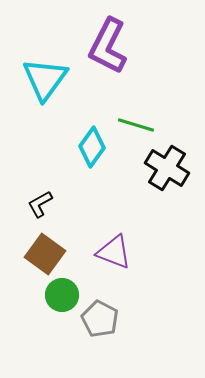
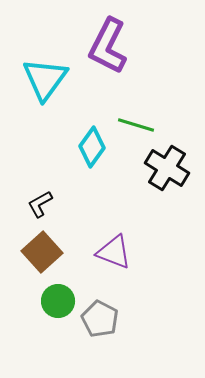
brown square: moved 3 px left, 2 px up; rotated 12 degrees clockwise
green circle: moved 4 px left, 6 px down
